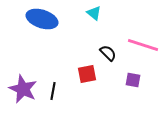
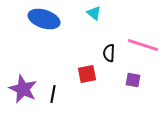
blue ellipse: moved 2 px right
black semicircle: moved 1 px right; rotated 132 degrees counterclockwise
black line: moved 3 px down
